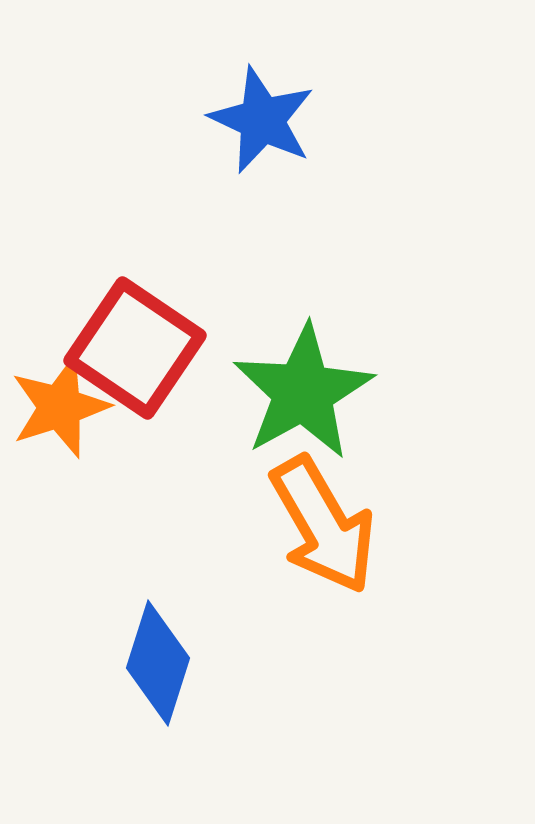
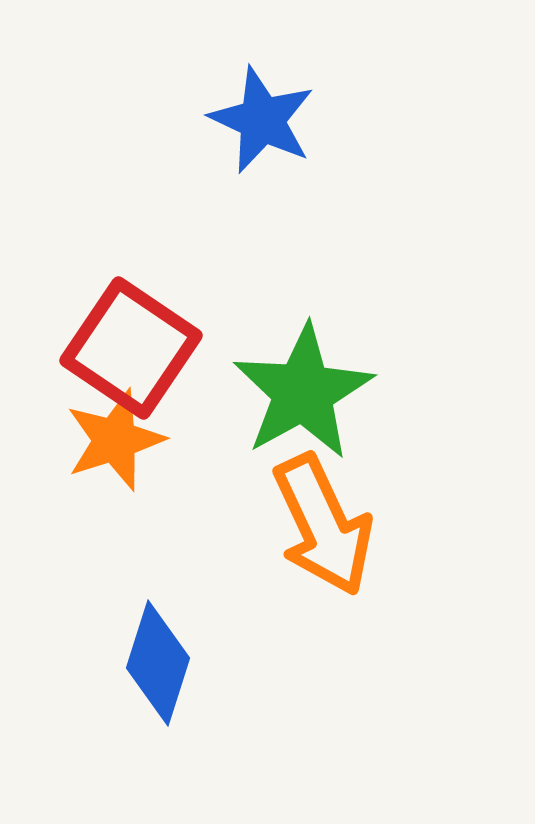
red square: moved 4 px left
orange star: moved 55 px right, 33 px down
orange arrow: rotated 5 degrees clockwise
